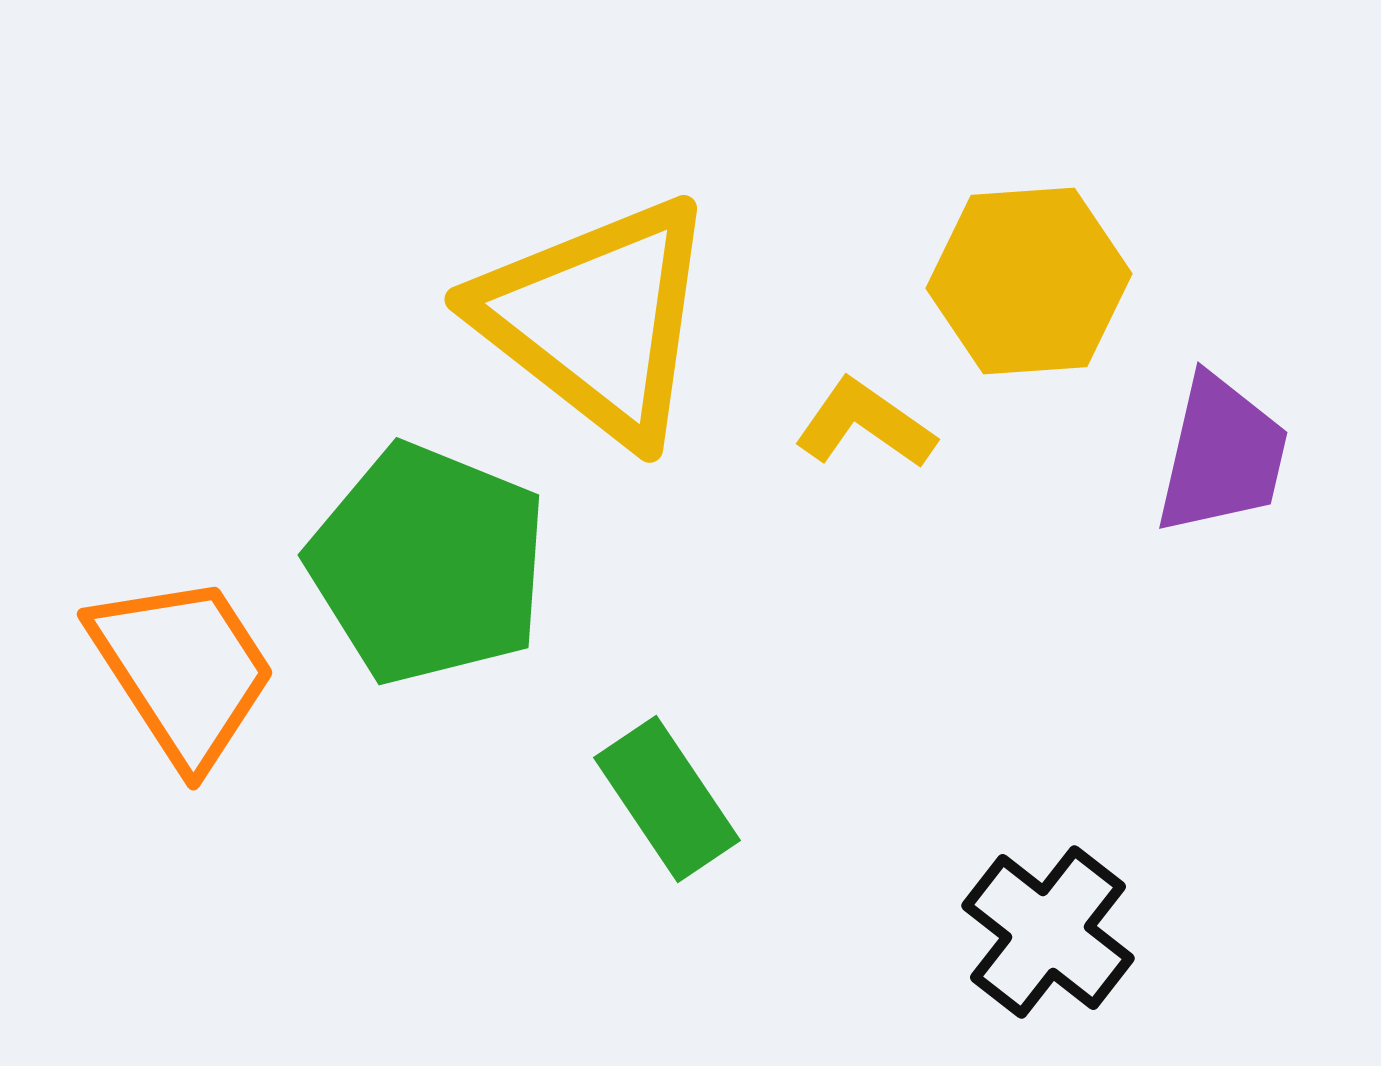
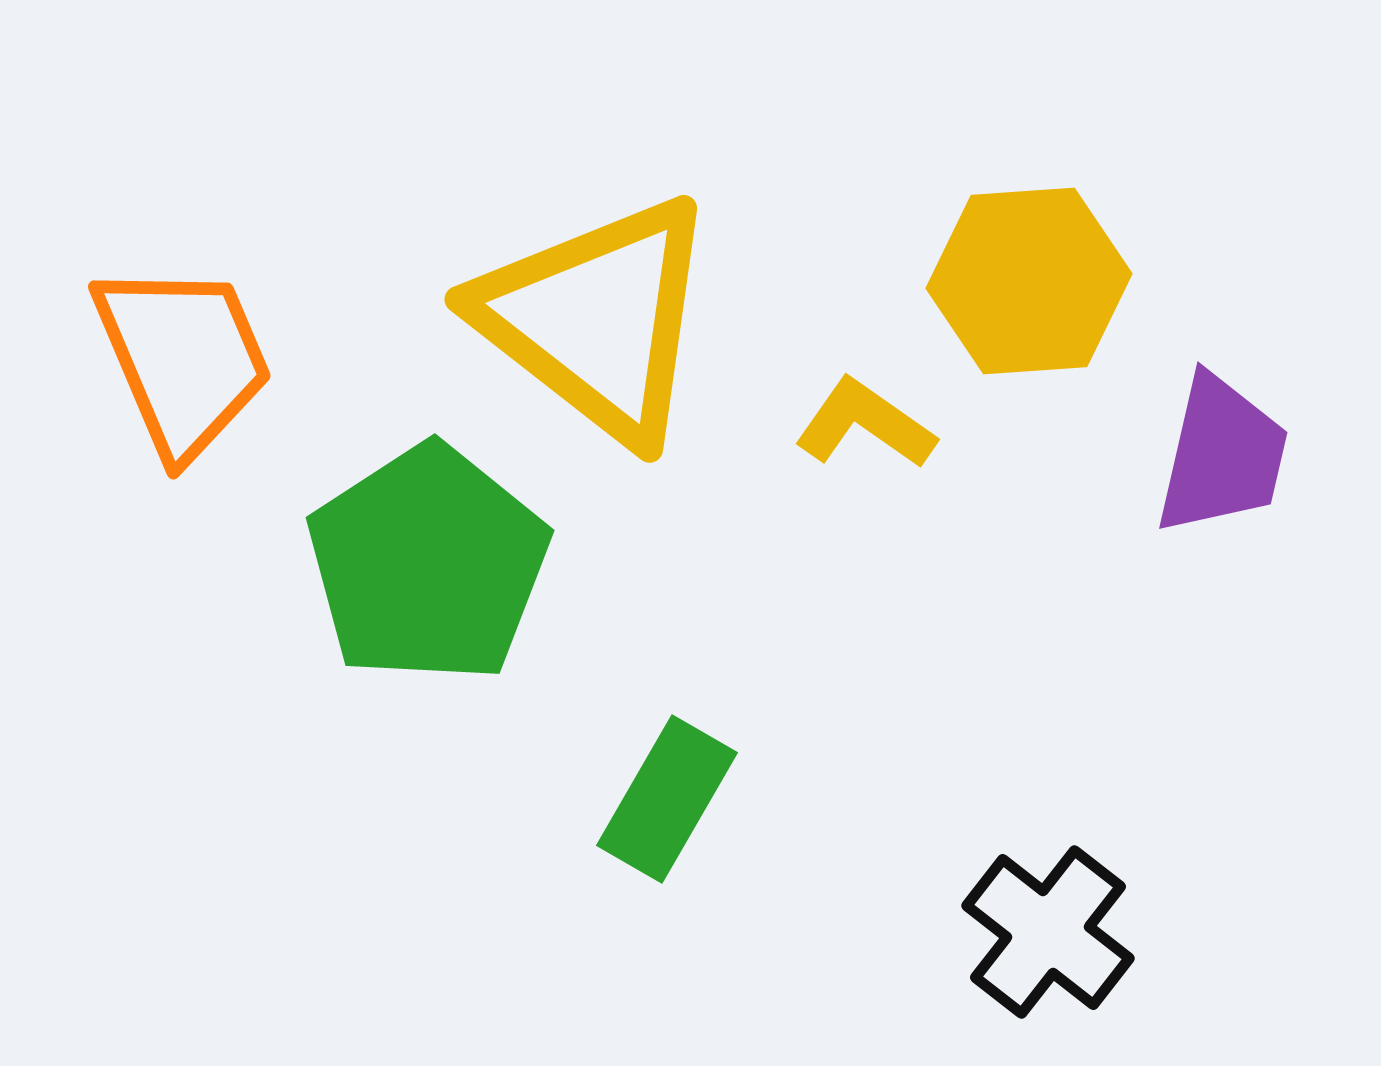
green pentagon: rotated 17 degrees clockwise
orange trapezoid: moved 311 px up; rotated 10 degrees clockwise
green rectangle: rotated 64 degrees clockwise
